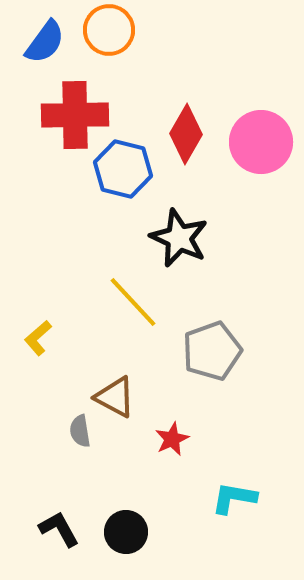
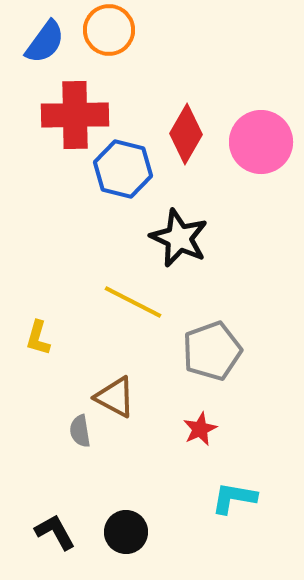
yellow line: rotated 20 degrees counterclockwise
yellow L-shape: rotated 33 degrees counterclockwise
red star: moved 28 px right, 10 px up
black L-shape: moved 4 px left, 3 px down
